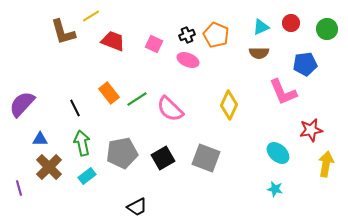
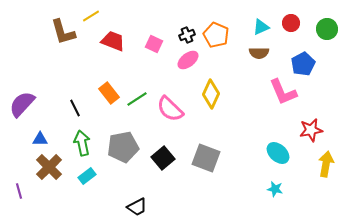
pink ellipse: rotated 60 degrees counterclockwise
blue pentagon: moved 2 px left; rotated 20 degrees counterclockwise
yellow diamond: moved 18 px left, 11 px up
gray pentagon: moved 1 px right, 6 px up
black square: rotated 10 degrees counterclockwise
purple line: moved 3 px down
